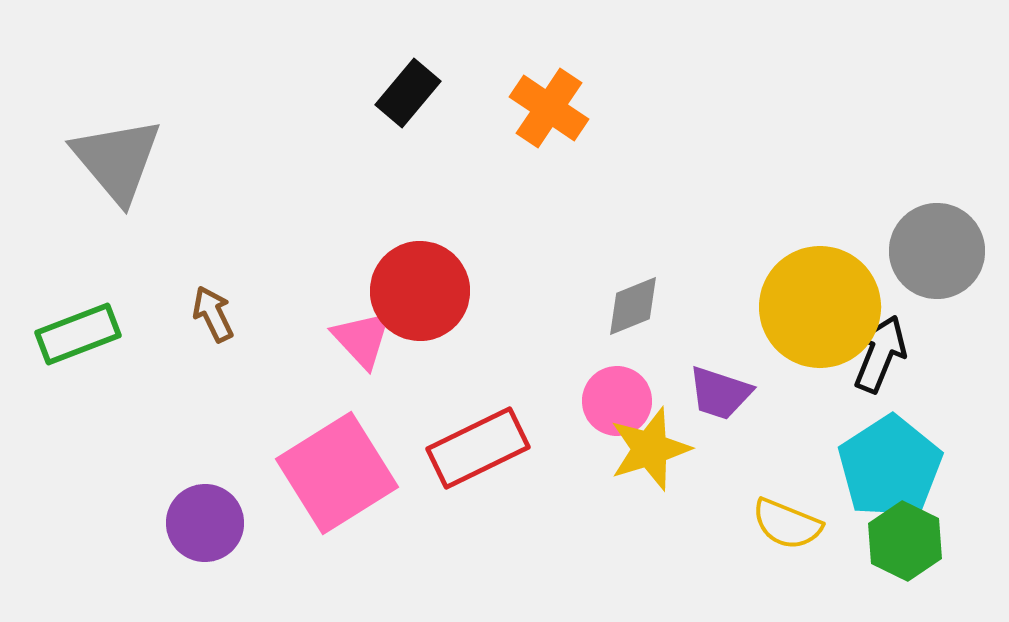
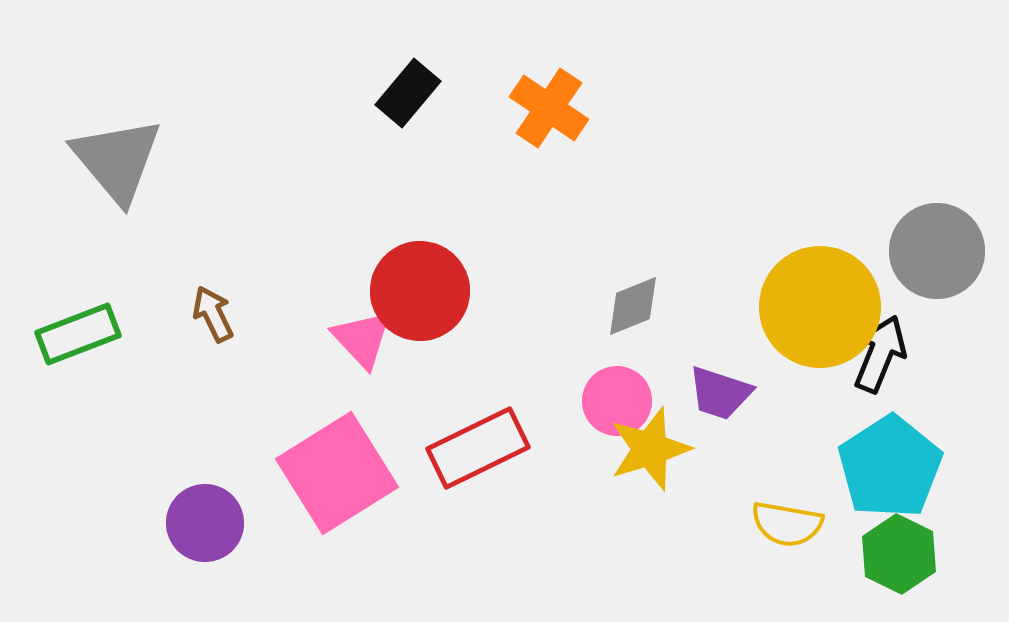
yellow semicircle: rotated 12 degrees counterclockwise
green hexagon: moved 6 px left, 13 px down
